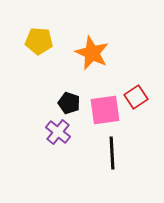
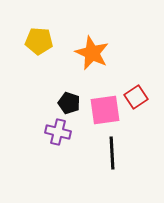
purple cross: rotated 25 degrees counterclockwise
